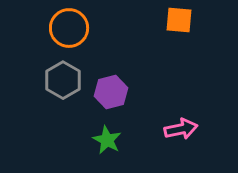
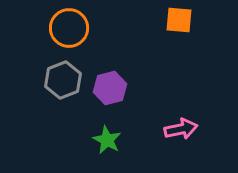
gray hexagon: rotated 9 degrees clockwise
purple hexagon: moved 1 px left, 4 px up
